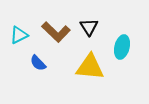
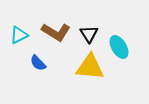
black triangle: moved 7 px down
brown L-shape: rotated 12 degrees counterclockwise
cyan ellipse: moved 3 px left; rotated 45 degrees counterclockwise
